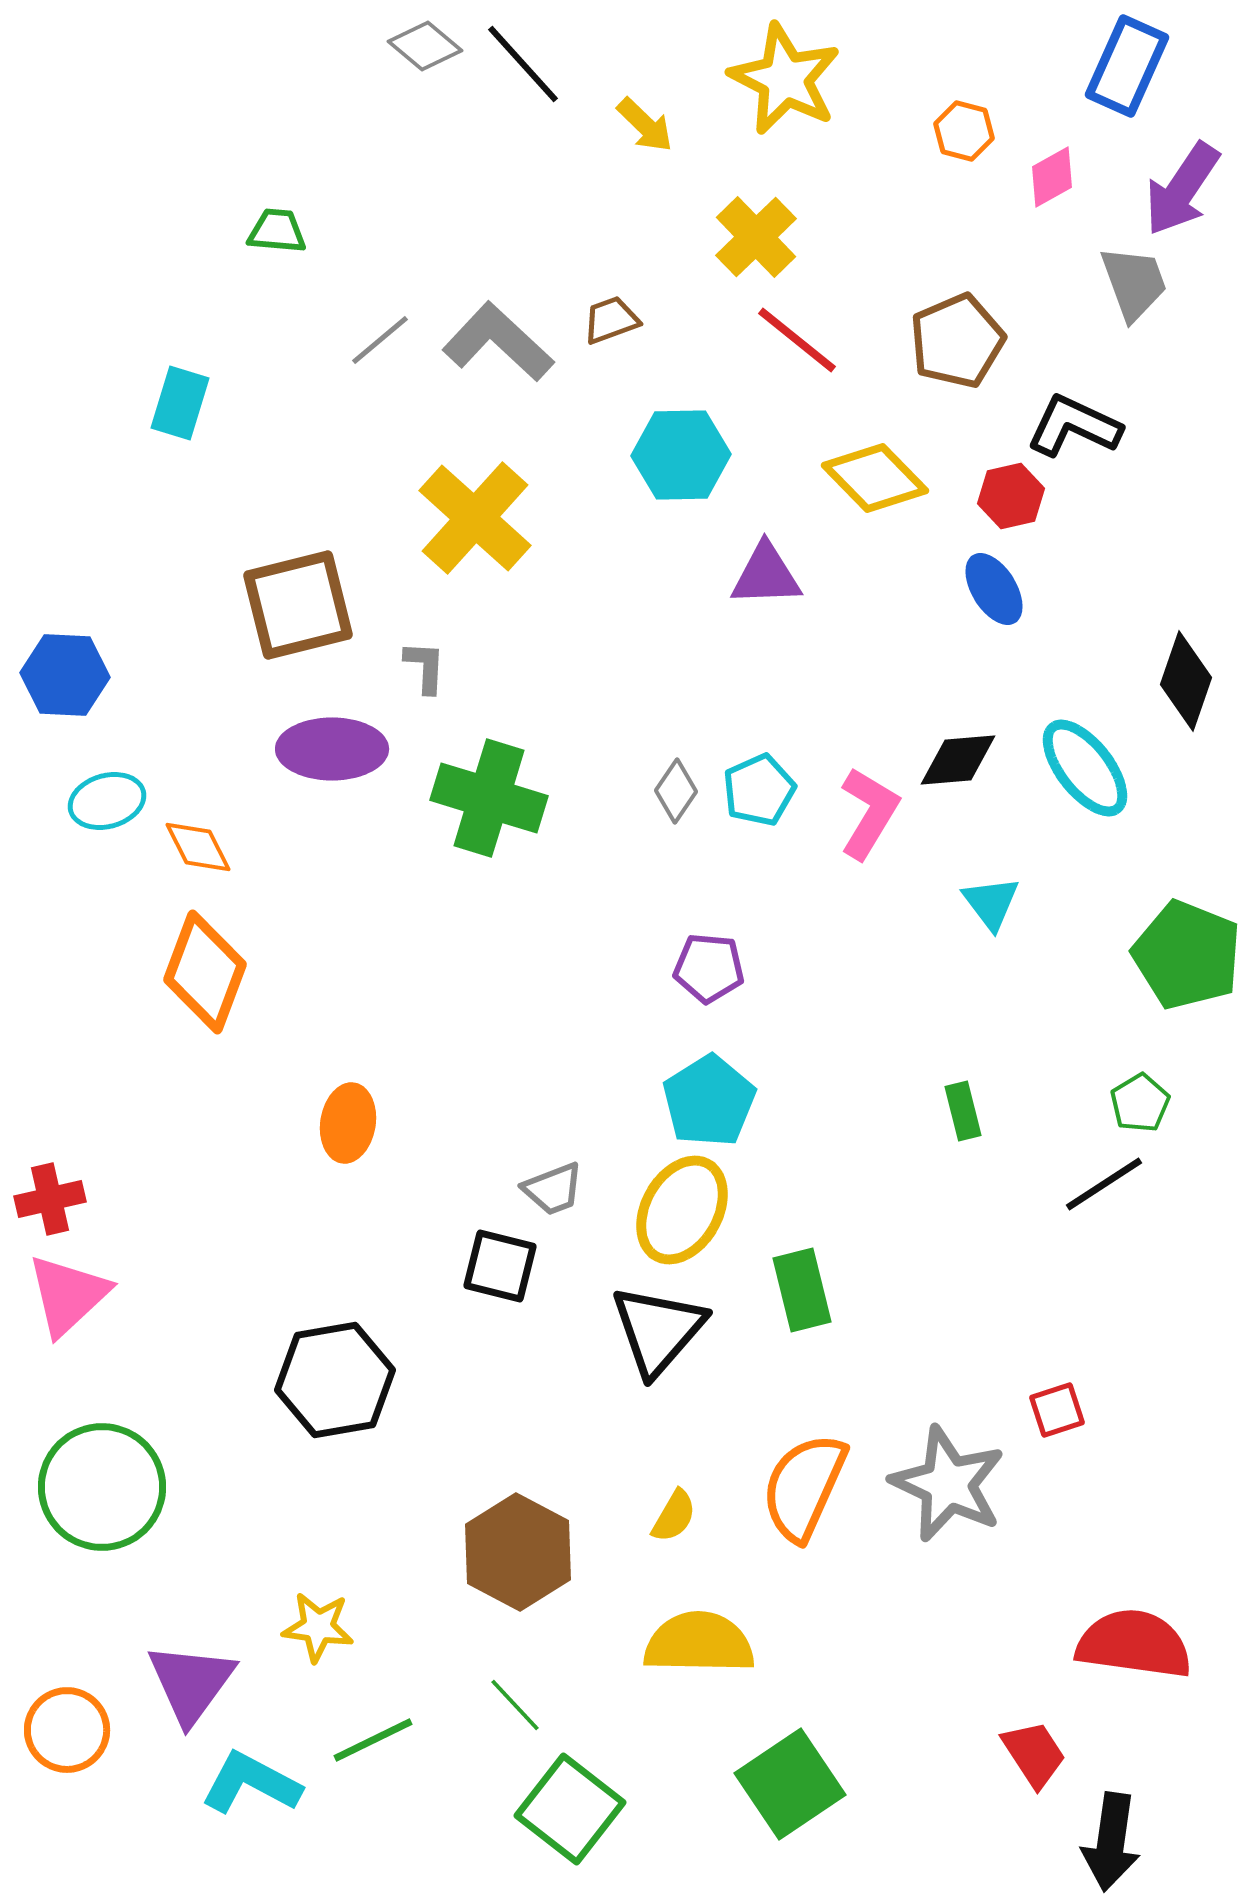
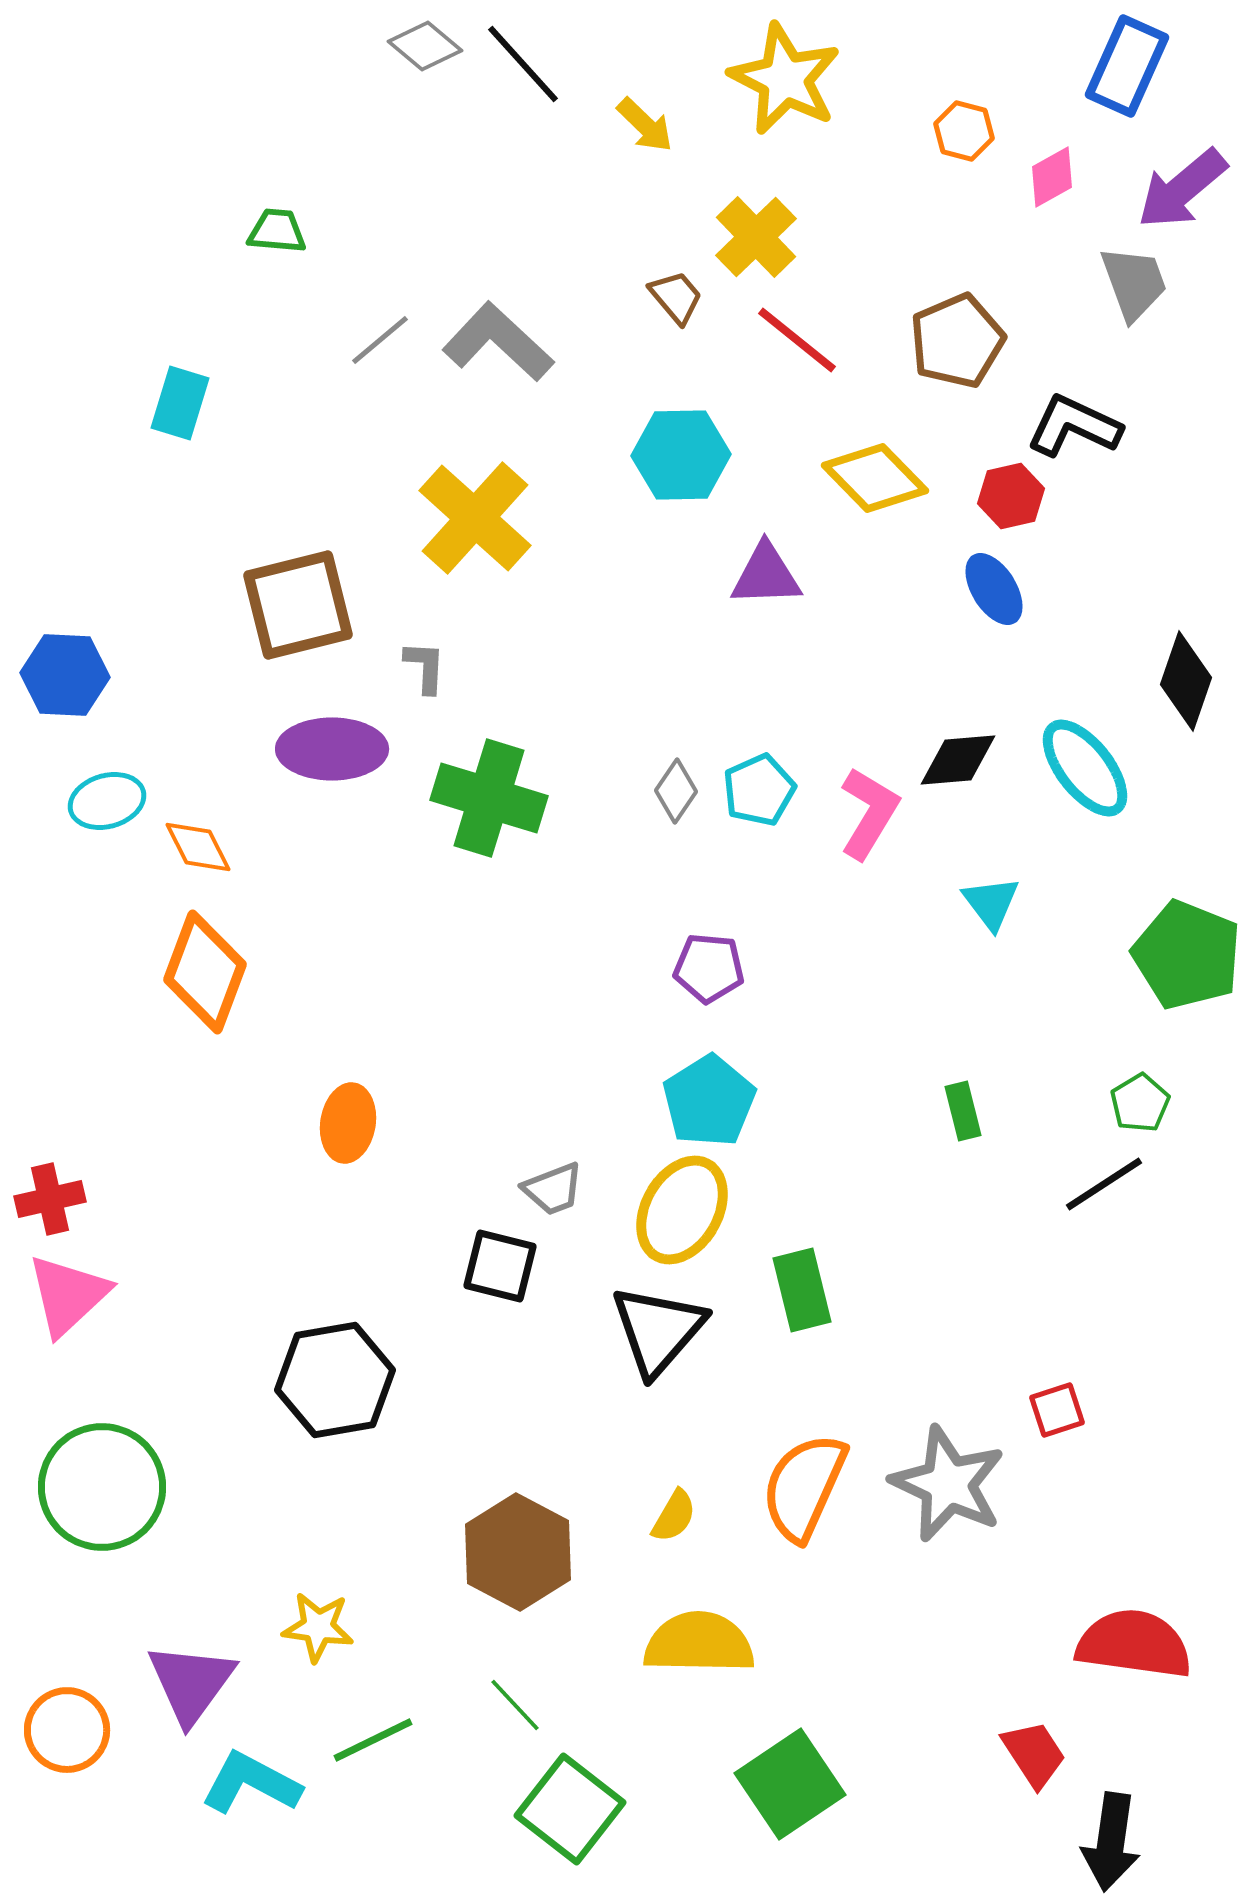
purple arrow at (1182, 189): rotated 16 degrees clockwise
brown trapezoid at (611, 320): moved 65 px right, 23 px up; rotated 70 degrees clockwise
